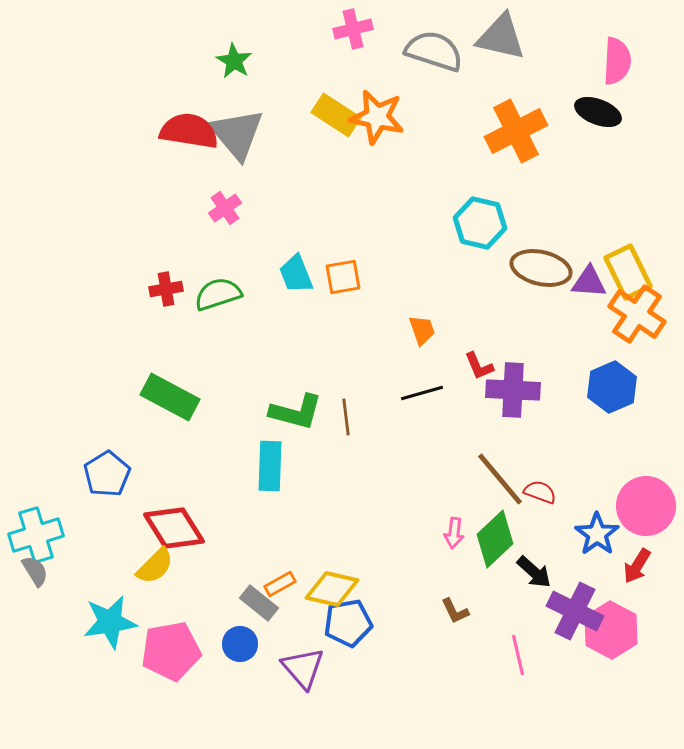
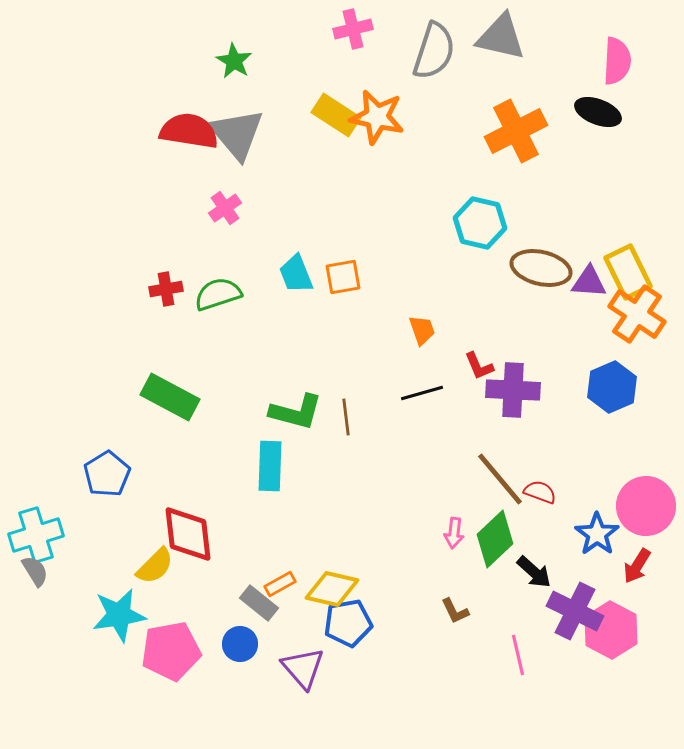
gray semicircle at (434, 51): rotated 90 degrees clockwise
red diamond at (174, 528): moved 14 px right, 6 px down; rotated 26 degrees clockwise
cyan star at (110, 622): moved 9 px right, 7 px up
